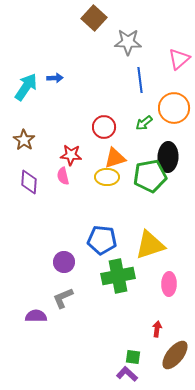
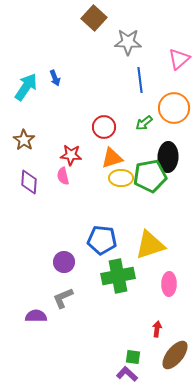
blue arrow: rotated 70 degrees clockwise
orange triangle: moved 3 px left
yellow ellipse: moved 14 px right, 1 px down
